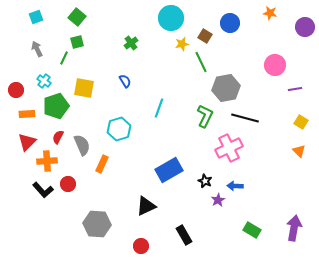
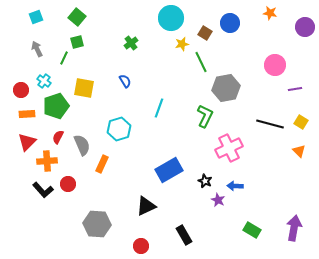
brown square at (205, 36): moved 3 px up
red circle at (16, 90): moved 5 px right
black line at (245, 118): moved 25 px right, 6 px down
purple star at (218, 200): rotated 16 degrees counterclockwise
